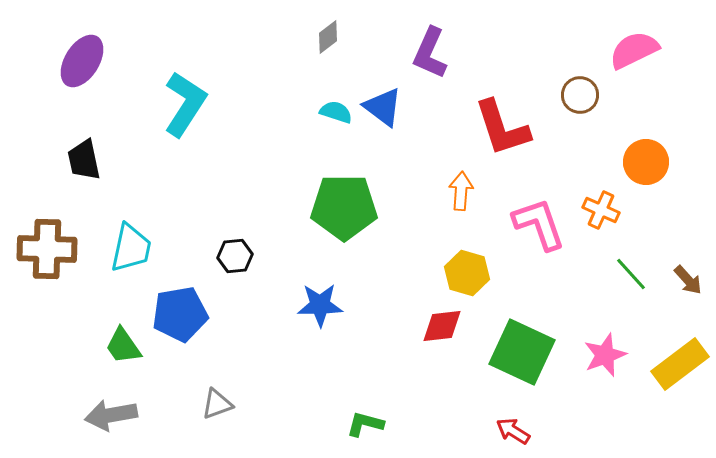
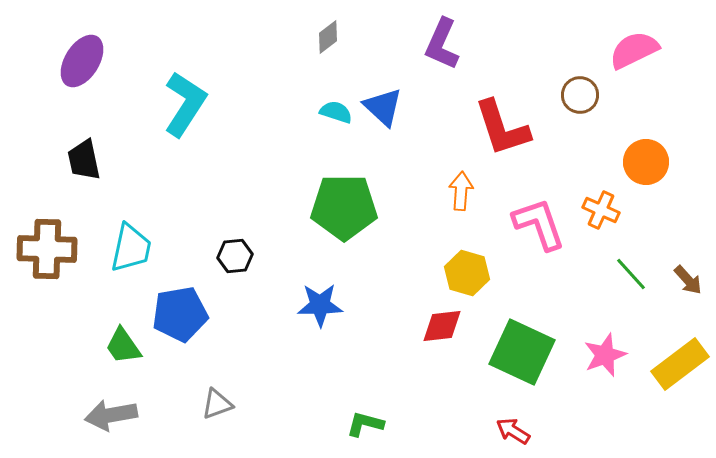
purple L-shape: moved 12 px right, 9 px up
blue triangle: rotated 6 degrees clockwise
